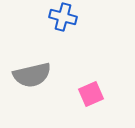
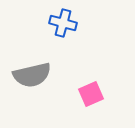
blue cross: moved 6 px down
